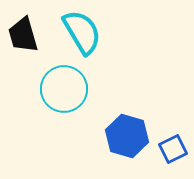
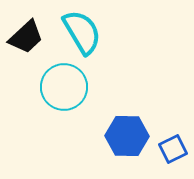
black trapezoid: moved 3 px right, 2 px down; rotated 117 degrees counterclockwise
cyan circle: moved 2 px up
blue hexagon: rotated 15 degrees counterclockwise
